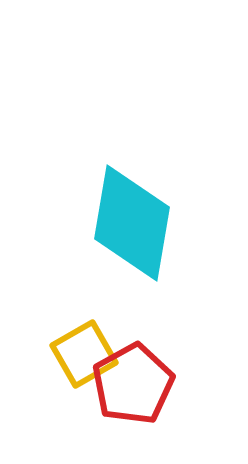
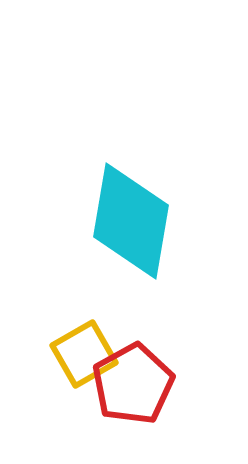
cyan diamond: moved 1 px left, 2 px up
